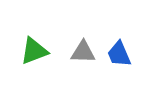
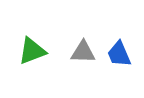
green triangle: moved 2 px left
